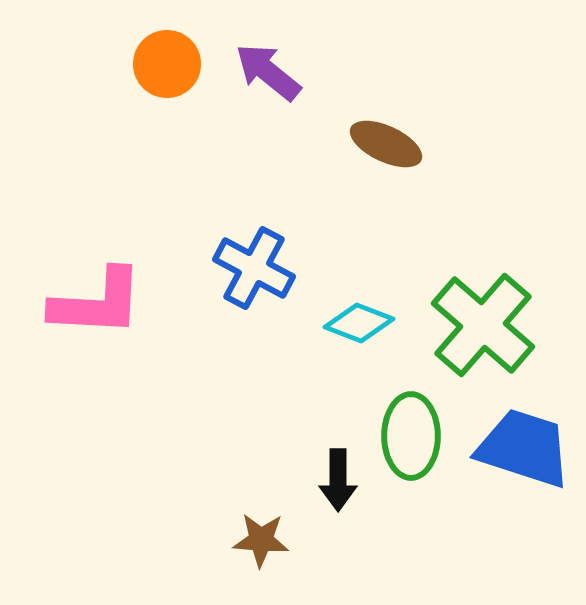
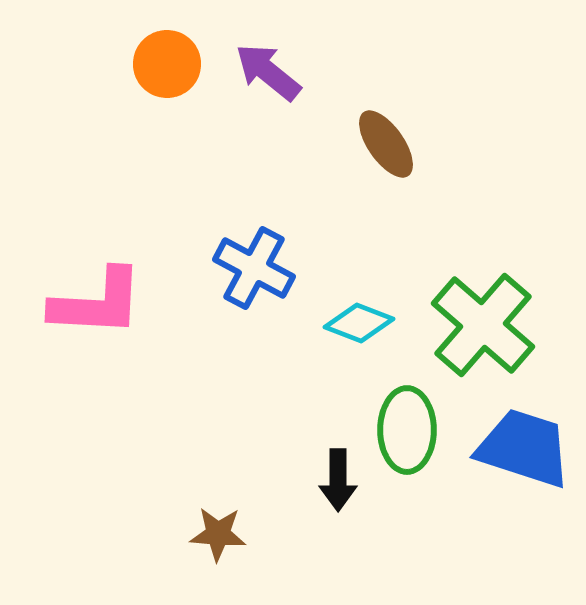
brown ellipse: rotated 30 degrees clockwise
green ellipse: moved 4 px left, 6 px up
brown star: moved 43 px left, 6 px up
